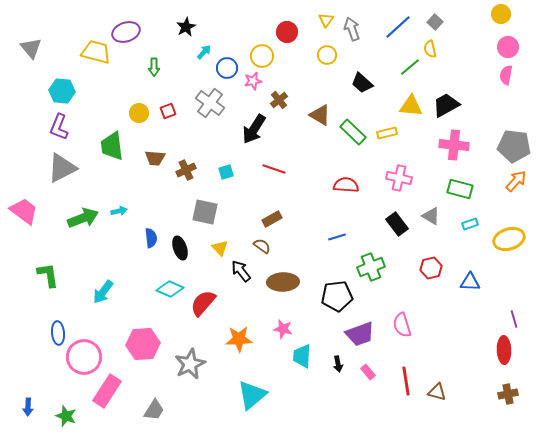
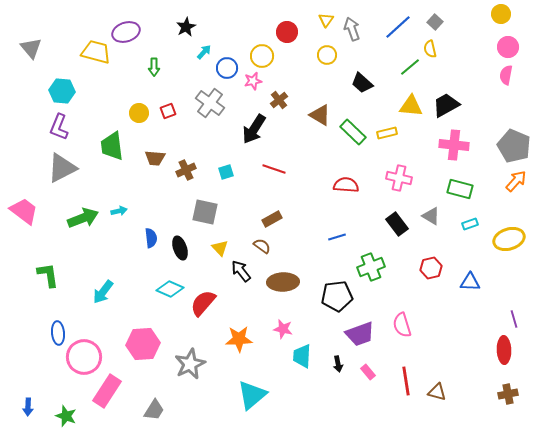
gray pentagon at (514, 146): rotated 16 degrees clockwise
